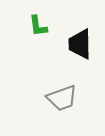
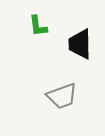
gray trapezoid: moved 2 px up
